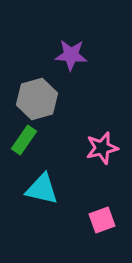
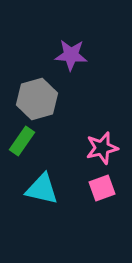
green rectangle: moved 2 px left, 1 px down
pink square: moved 32 px up
